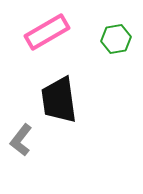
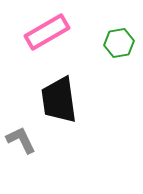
green hexagon: moved 3 px right, 4 px down
gray L-shape: rotated 116 degrees clockwise
